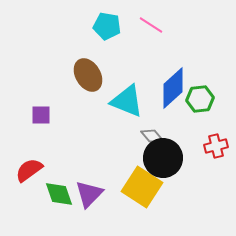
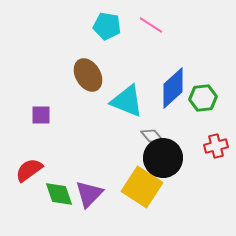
green hexagon: moved 3 px right, 1 px up
